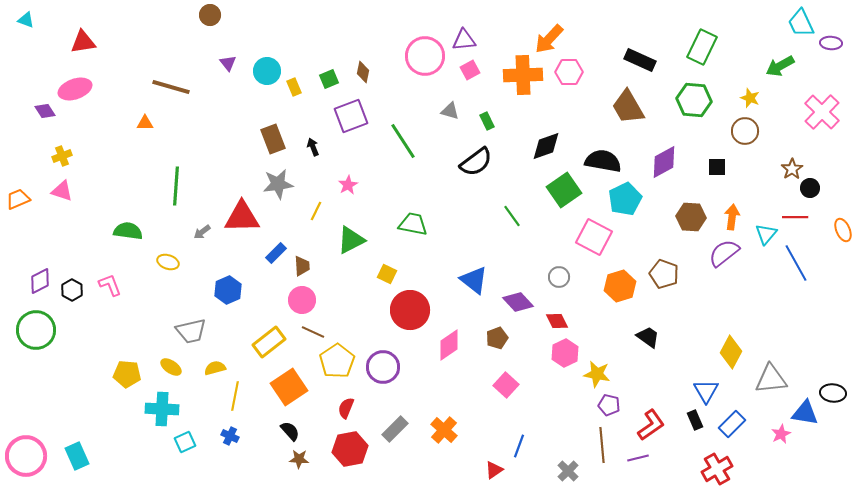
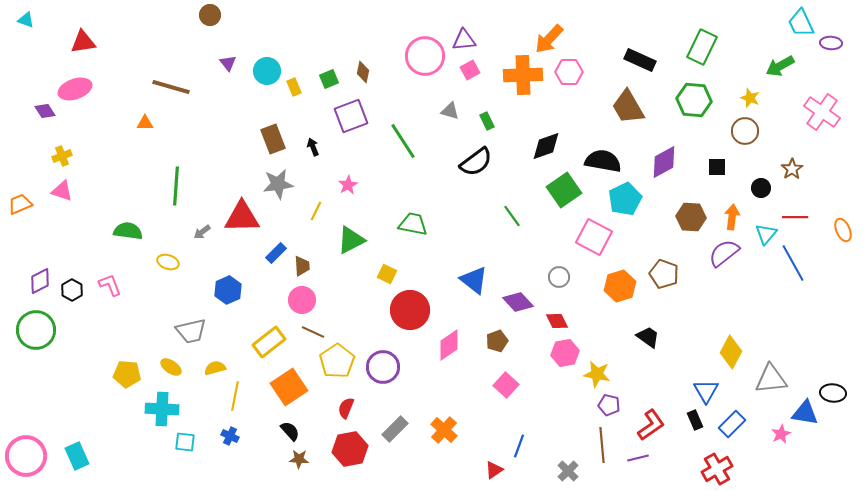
pink cross at (822, 112): rotated 9 degrees counterclockwise
black circle at (810, 188): moved 49 px left
orange trapezoid at (18, 199): moved 2 px right, 5 px down
blue line at (796, 263): moved 3 px left
brown pentagon at (497, 338): moved 3 px down
pink hexagon at (565, 353): rotated 16 degrees clockwise
cyan square at (185, 442): rotated 30 degrees clockwise
